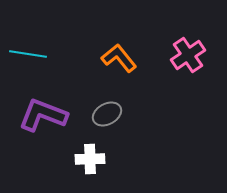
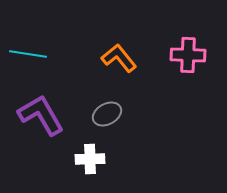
pink cross: rotated 36 degrees clockwise
purple L-shape: moved 2 px left; rotated 39 degrees clockwise
